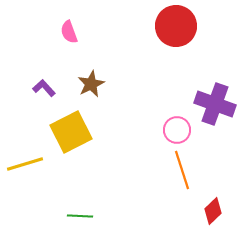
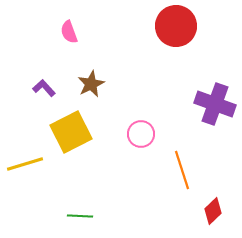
pink circle: moved 36 px left, 4 px down
